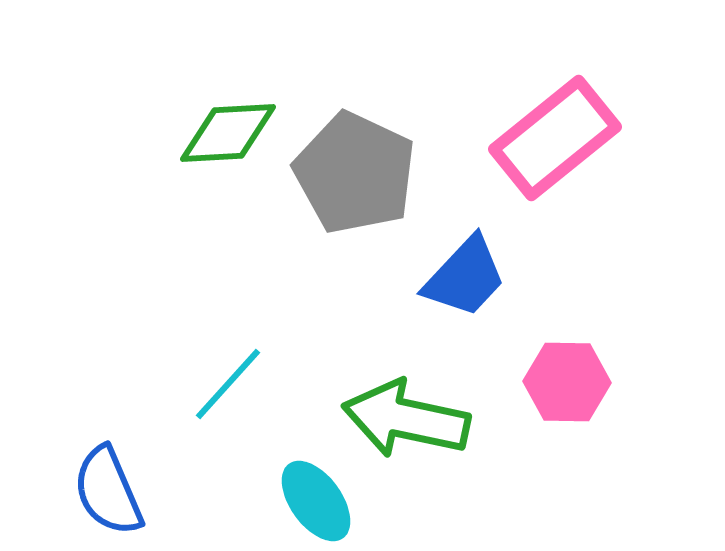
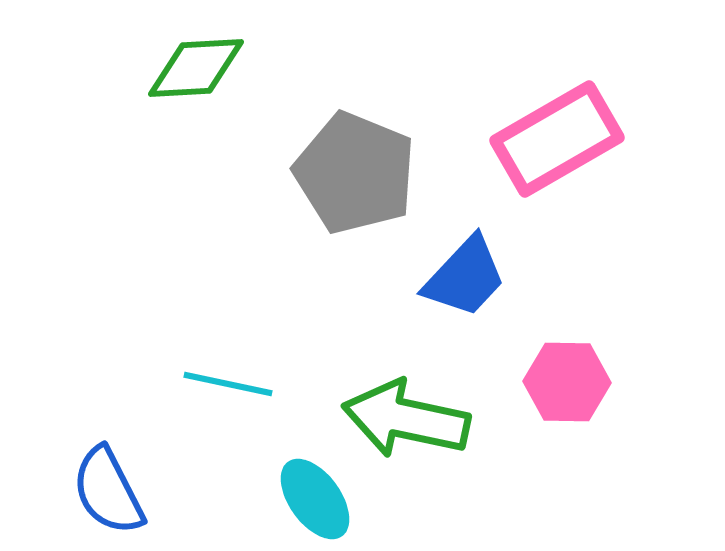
green diamond: moved 32 px left, 65 px up
pink rectangle: moved 2 px right, 1 px down; rotated 9 degrees clockwise
gray pentagon: rotated 3 degrees counterclockwise
cyan line: rotated 60 degrees clockwise
blue semicircle: rotated 4 degrees counterclockwise
cyan ellipse: moved 1 px left, 2 px up
